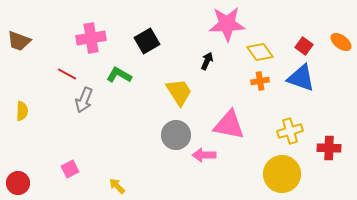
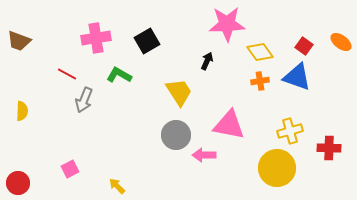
pink cross: moved 5 px right
blue triangle: moved 4 px left, 1 px up
yellow circle: moved 5 px left, 6 px up
